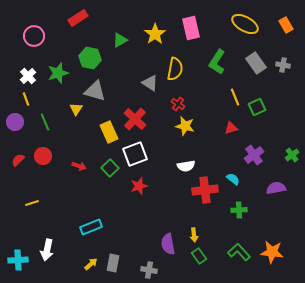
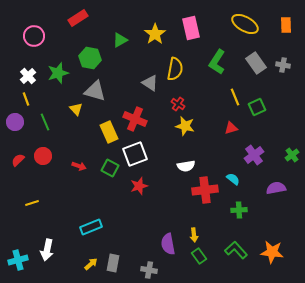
orange rectangle at (286, 25): rotated 28 degrees clockwise
yellow triangle at (76, 109): rotated 16 degrees counterclockwise
red cross at (135, 119): rotated 20 degrees counterclockwise
green square at (110, 168): rotated 18 degrees counterclockwise
green L-shape at (239, 252): moved 3 px left, 2 px up
cyan cross at (18, 260): rotated 12 degrees counterclockwise
